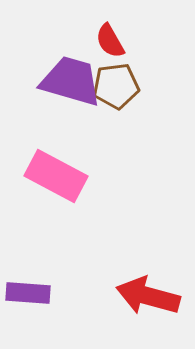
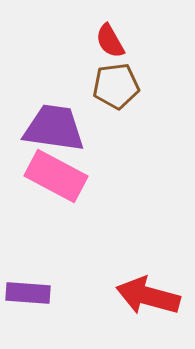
purple trapezoid: moved 17 px left, 47 px down; rotated 8 degrees counterclockwise
